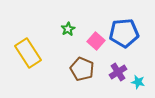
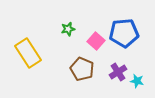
green star: rotated 16 degrees clockwise
cyan star: moved 1 px left, 1 px up
